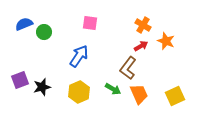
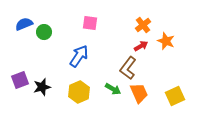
orange cross: rotated 21 degrees clockwise
orange trapezoid: moved 1 px up
